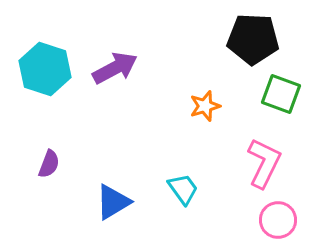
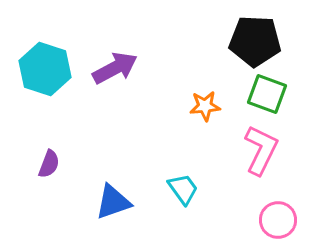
black pentagon: moved 2 px right, 2 px down
green square: moved 14 px left
orange star: rotated 12 degrees clockwise
pink L-shape: moved 3 px left, 13 px up
blue triangle: rotated 12 degrees clockwise
